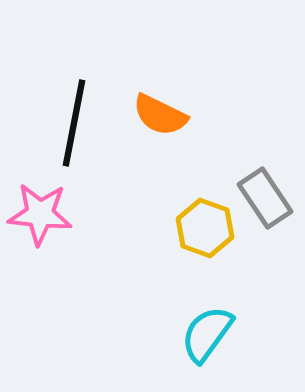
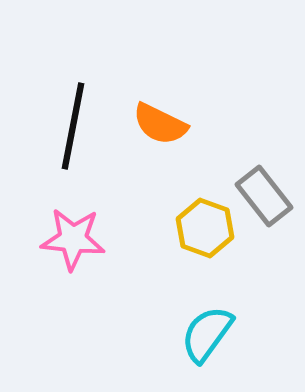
orange semicircle: moved 9 px down
black line: moved 1 px left, 3 px down
gray rectangle: moved 1 px left, 2 px up; rotated 4 degrees counterclockwise
pink star: moved 33 px right, 25 px down
